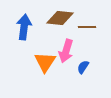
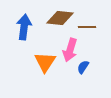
pink arrow: moved 4 px right, 1 px up
